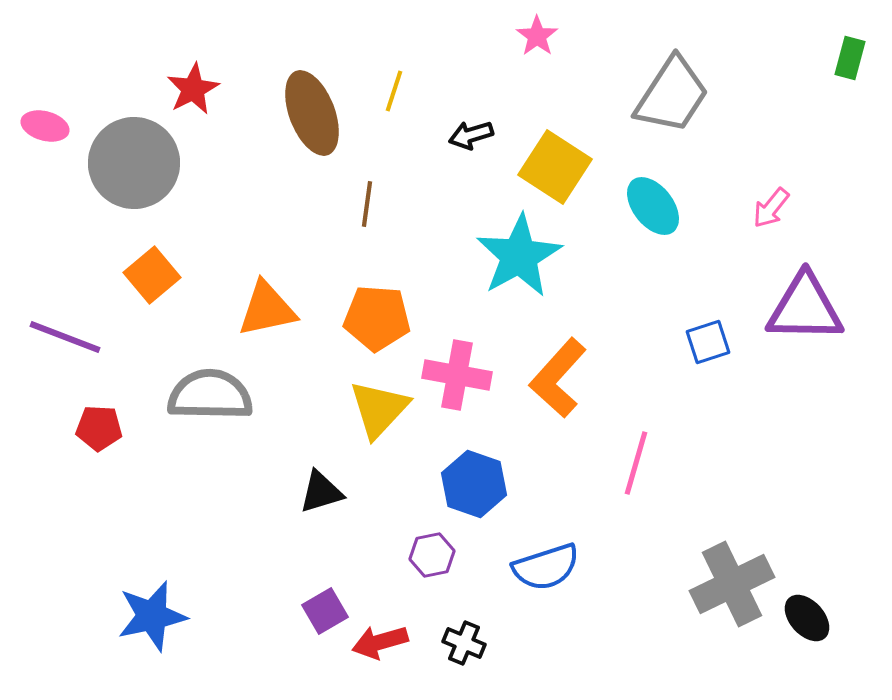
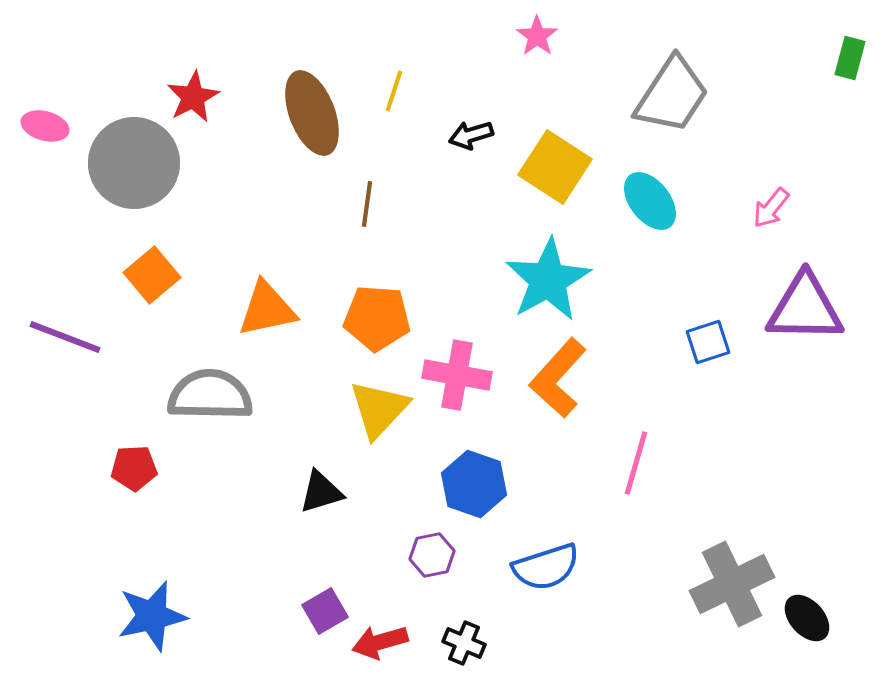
red star: moved 8 px down
cyan ellipse: moved 3 px left, 5 px up
cyan star: moved 29 px right, 24 px down
red pentagon: moved 35 px right, 40 px down; rotated 6 degrees counterclockwise
